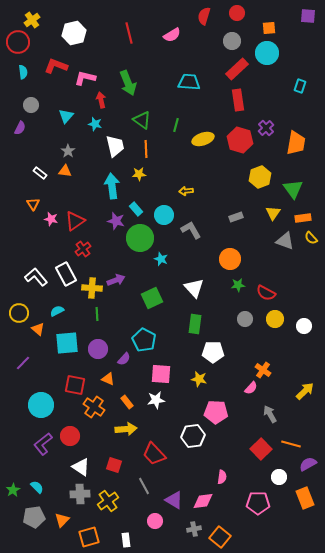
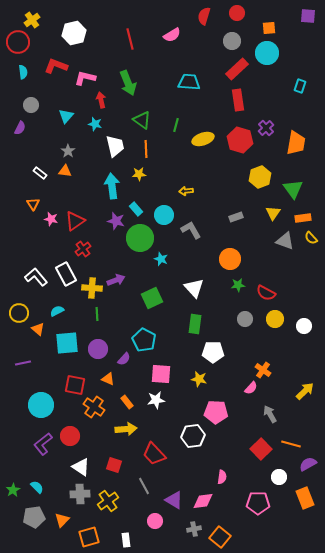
red line at (129, 33): moved 1 px right, 6 px down
purple line at (23, 363): rotated 35 degrees clockwise
